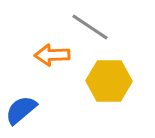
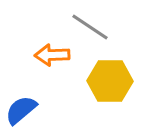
yellow hexagon: moved 1 px right
